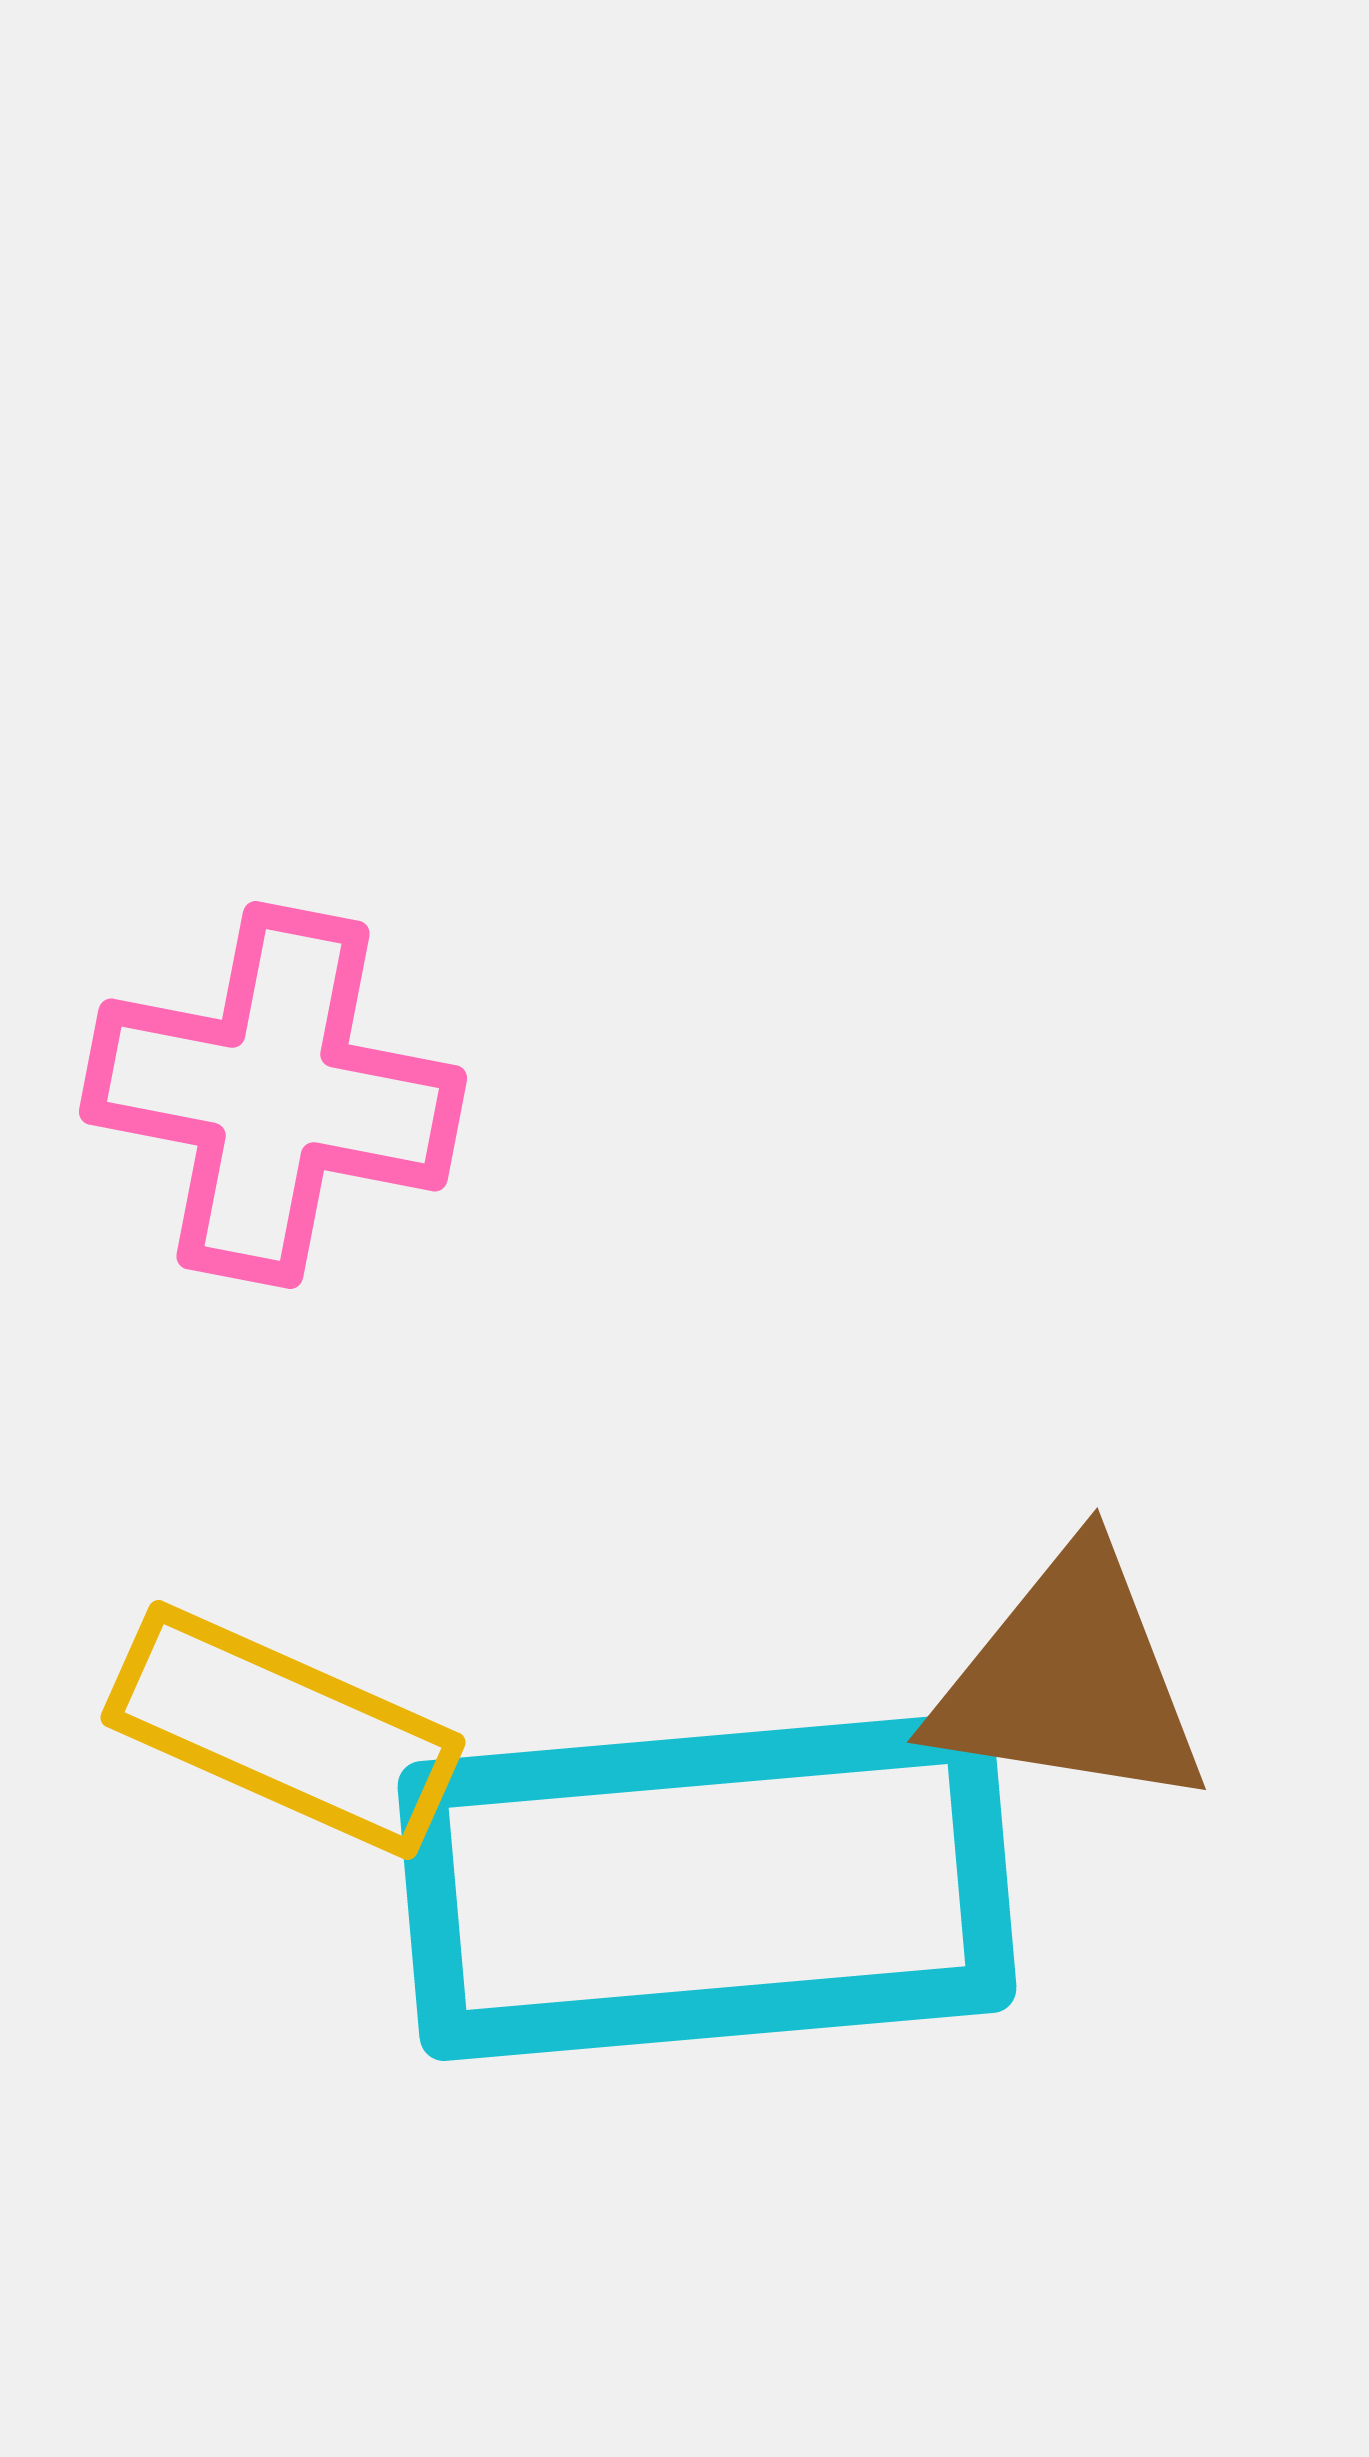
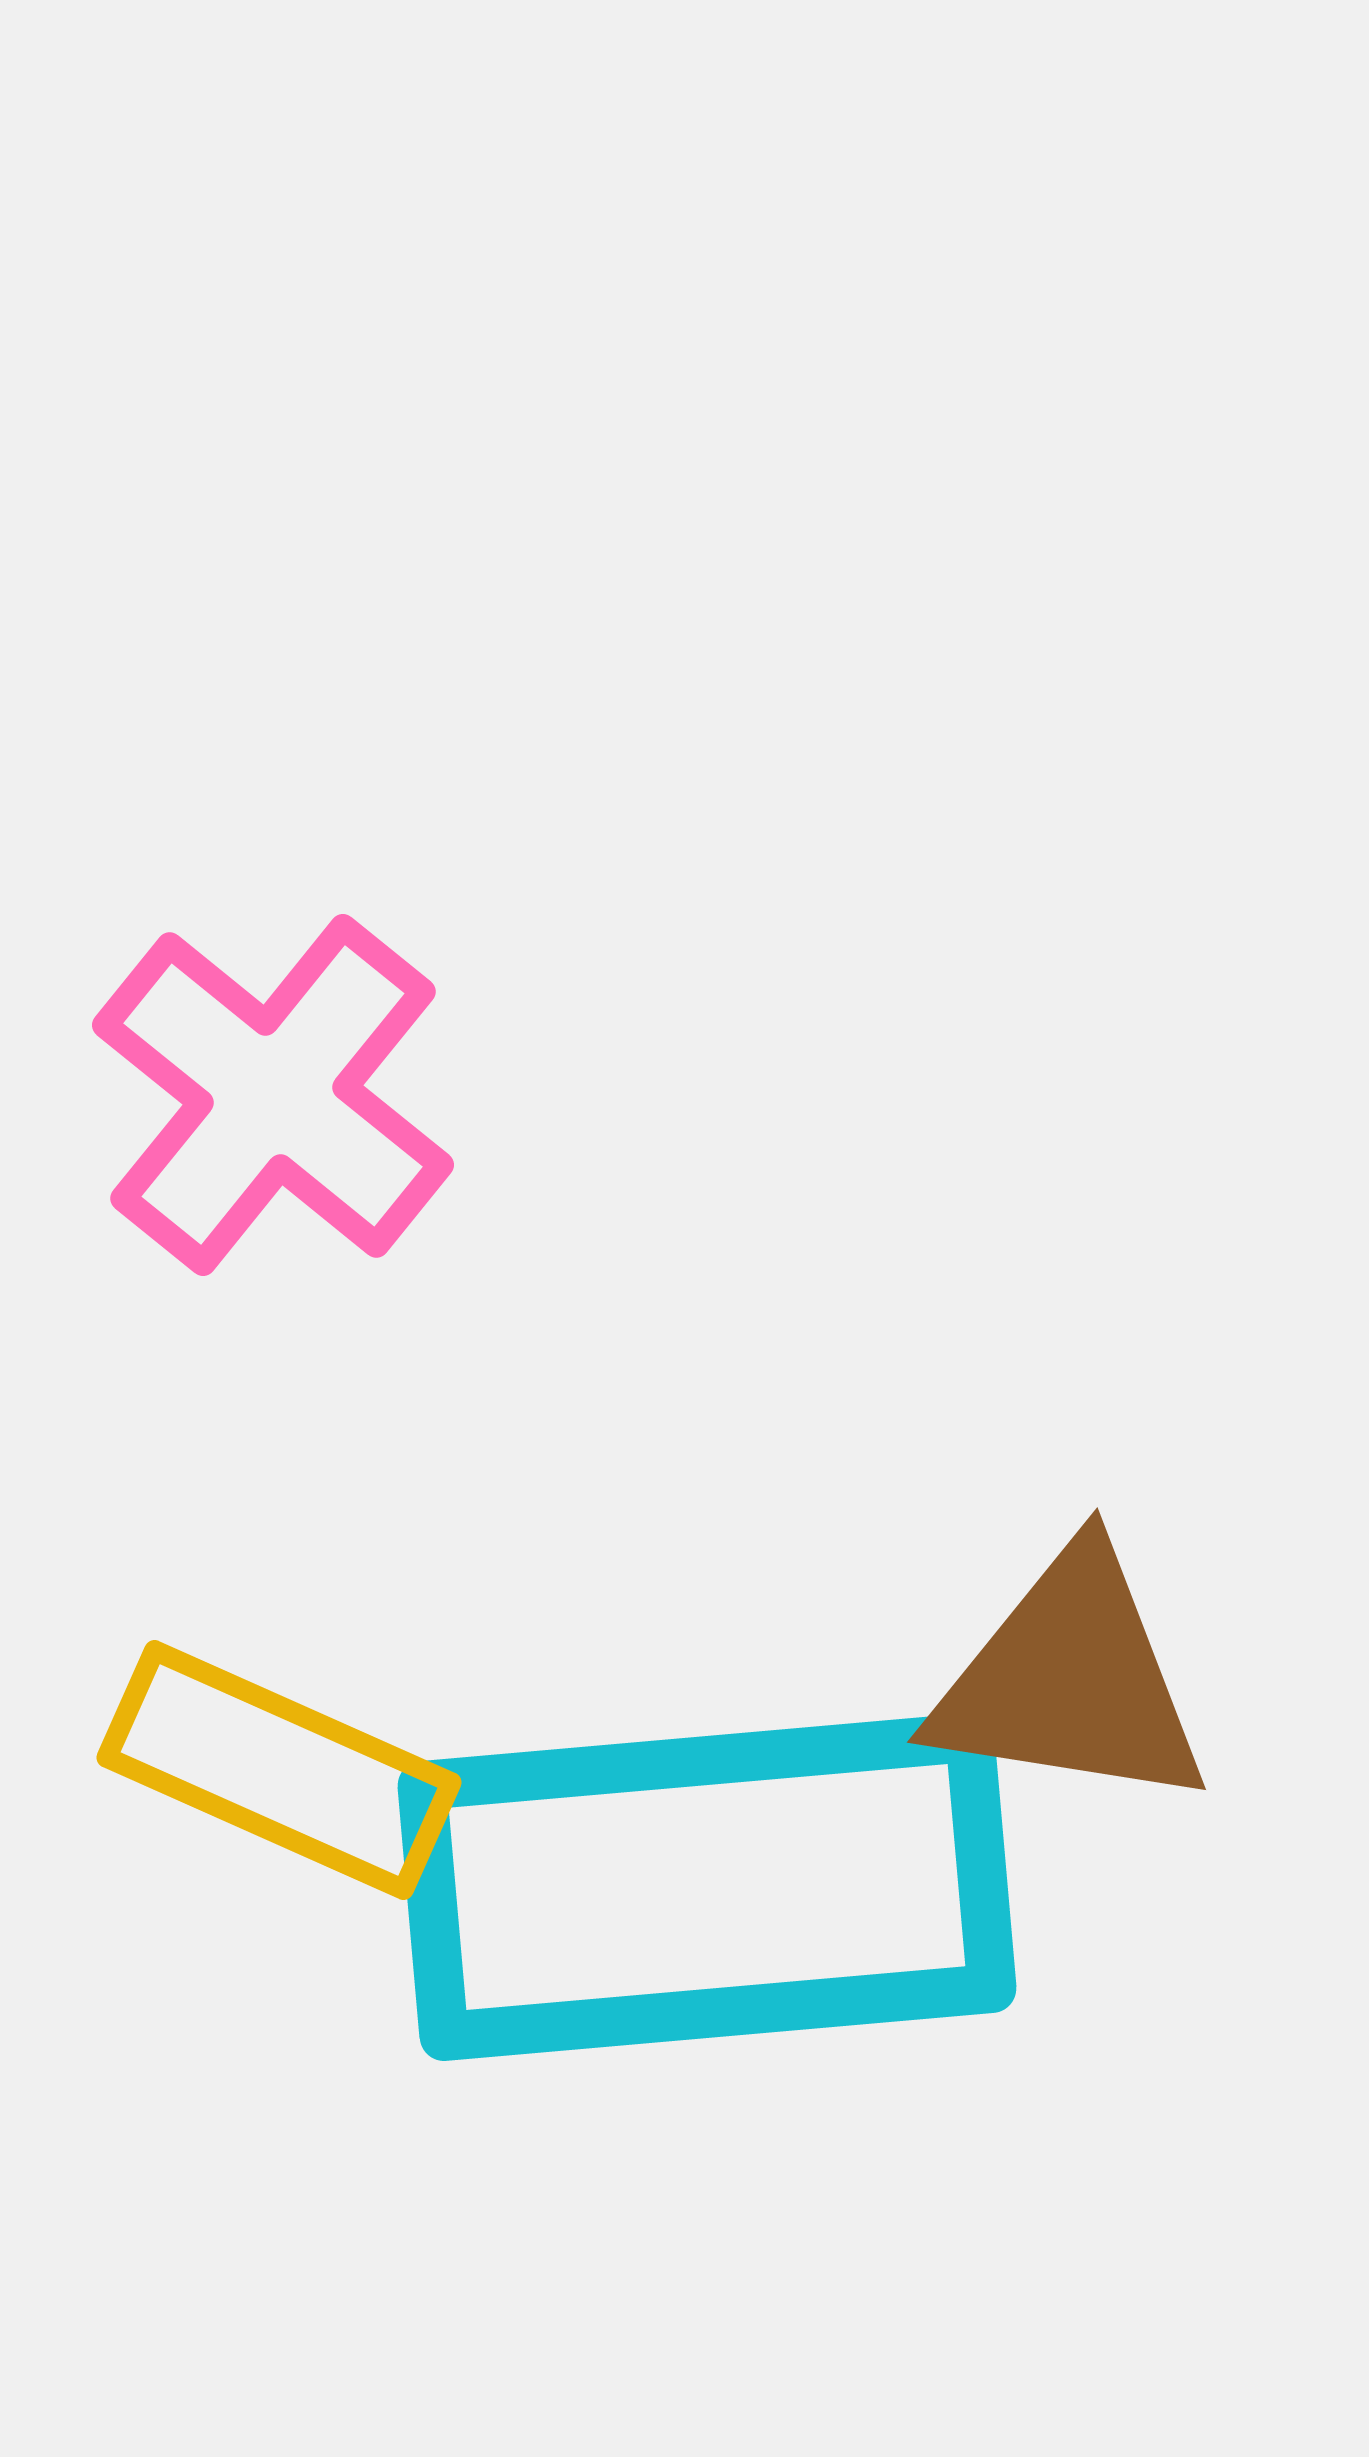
pink cross: rotated 28 degrees clockwise
yellow rectangle: moved 4 px left, 40 px down
